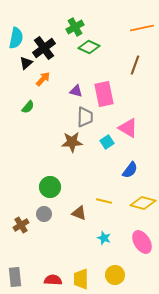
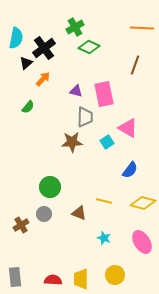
orange line: rotated 15 degrees clockwise
